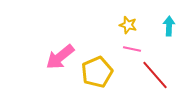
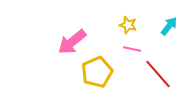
cyan arrow: rotated 36 degrees clockwise
pink arrow: moved 12 px right, 15 px up
red line: moved 3 px right, 1 px up
